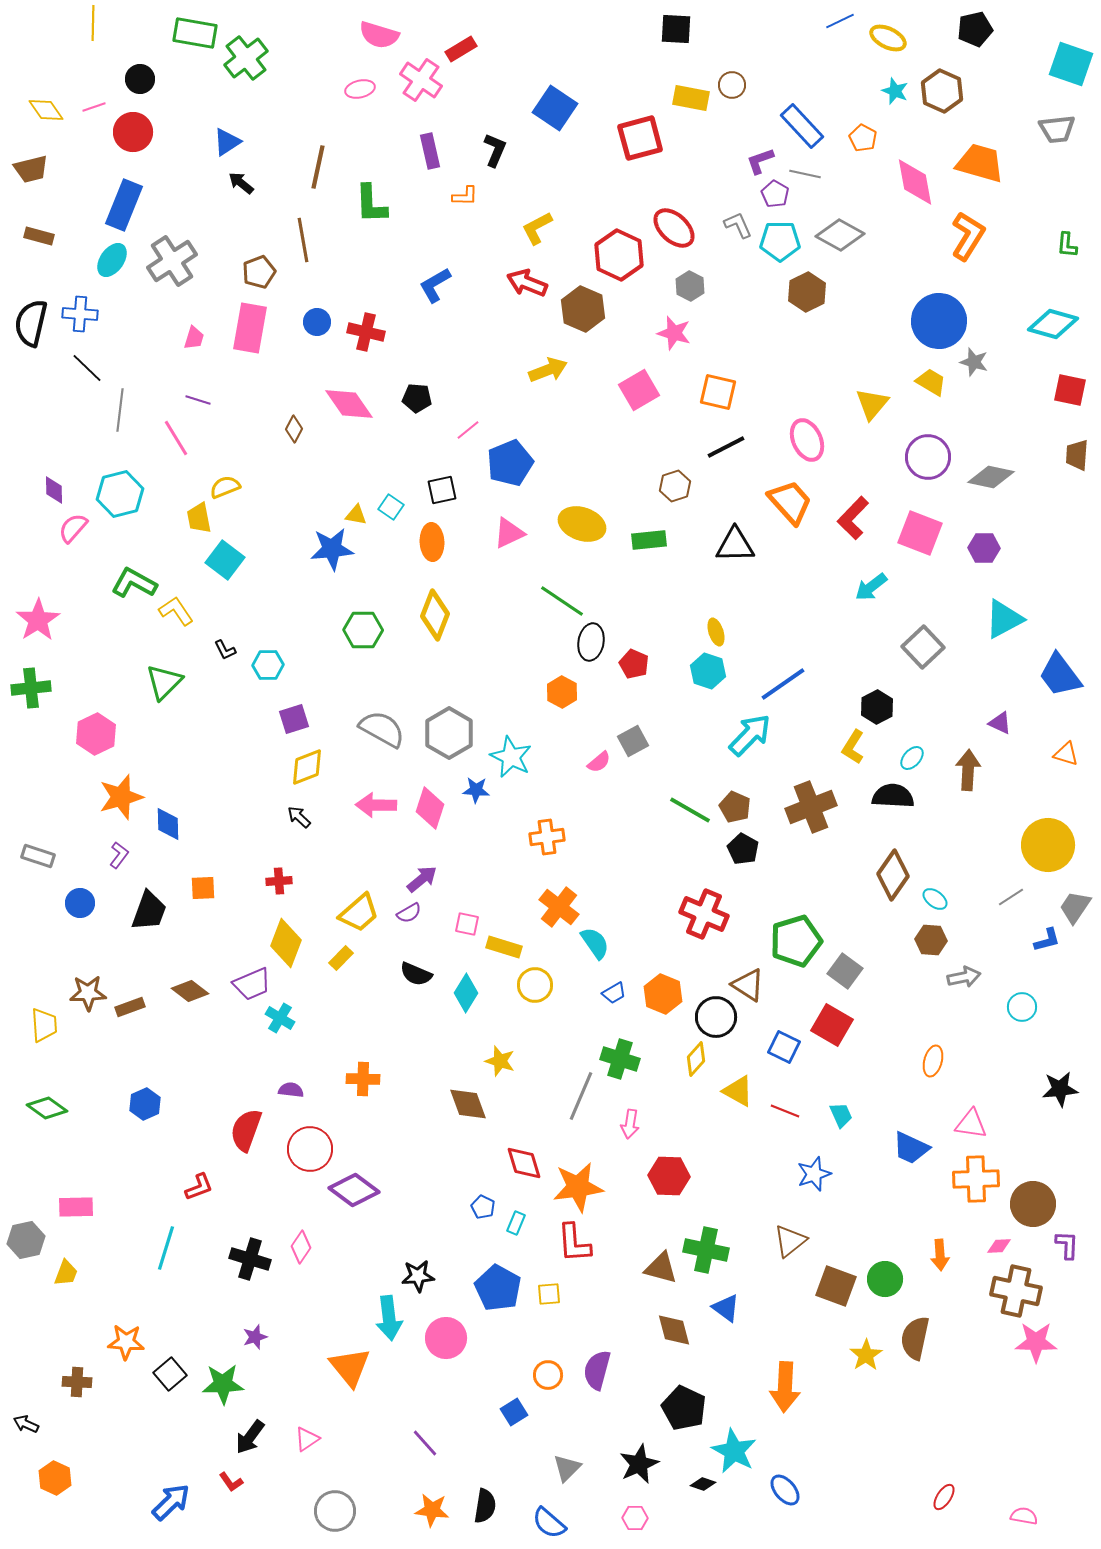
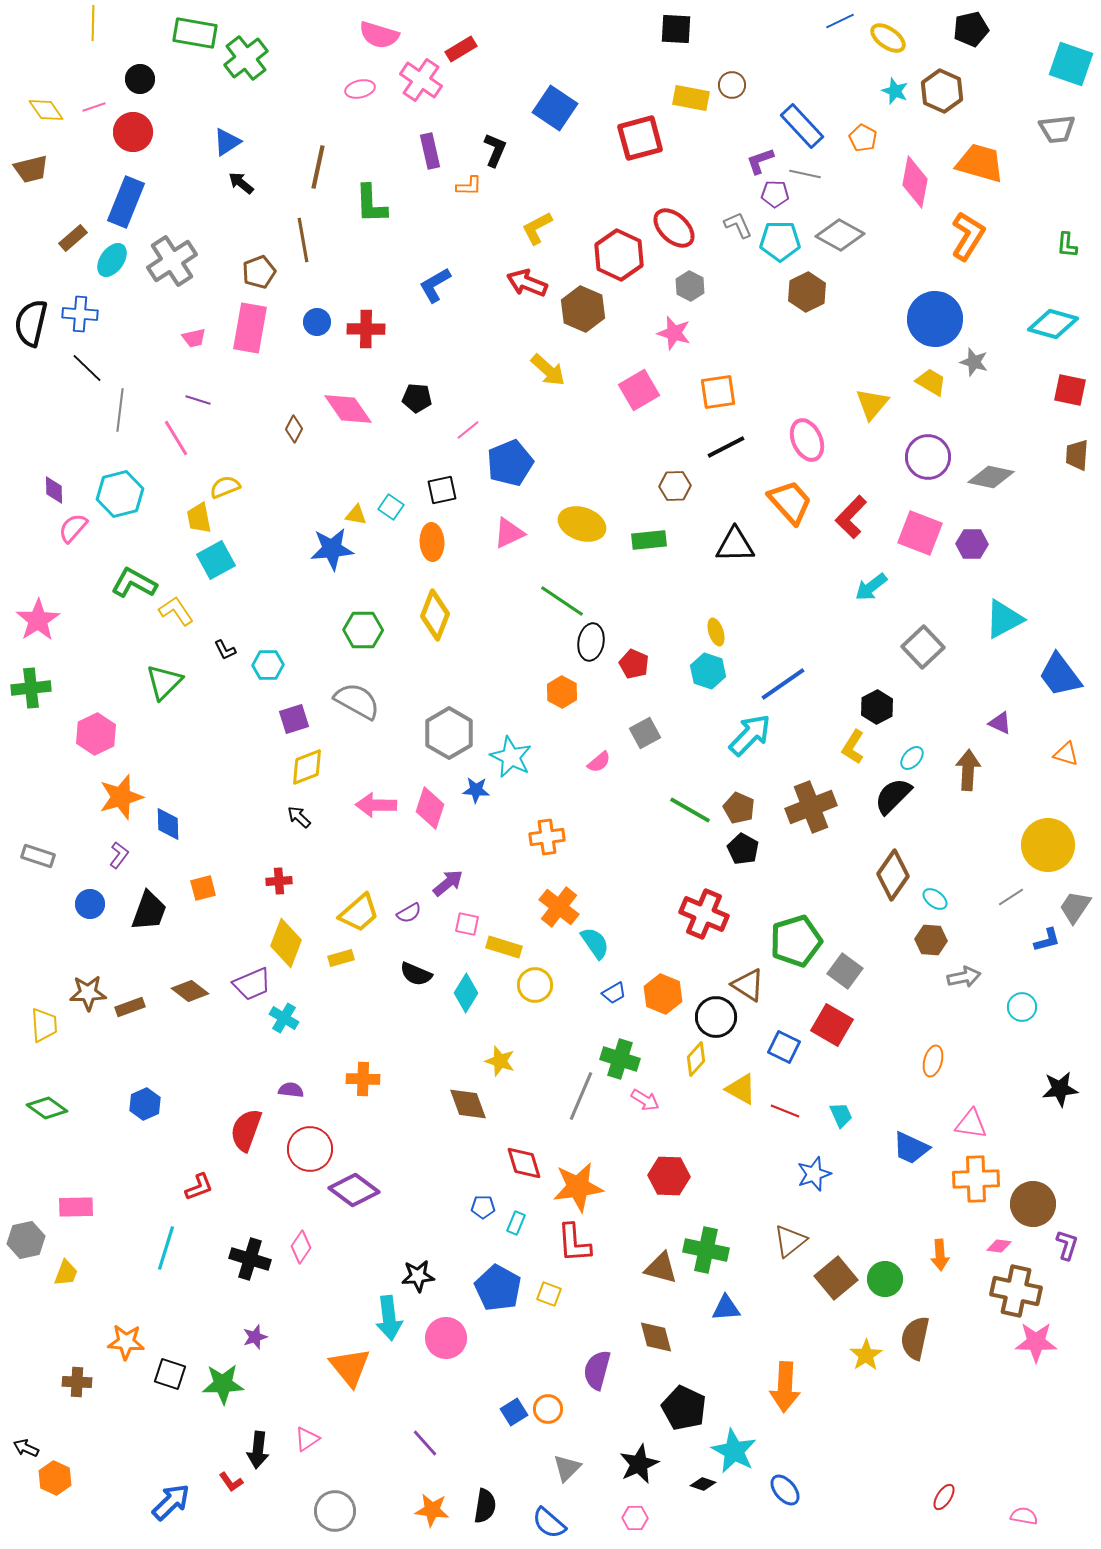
black pentagon at (975, 29): moved 4 px left
yellow ellipse at (888, 38): rotated 9 degrees clockwise
pink diamond at (915, 182): rotated 21 degrees clockwise
purple pentagon at (775, 194): rotated 28 degrees counterclockwise
orange L-shape at (465, 196): moved 4 px right, 10 px up
blue rectangle at (124, 205): moved 2 px right, 3 px up
brown rectangle at (39, 236): moved 34 px right, 2 px down; rotated 56 degrees counterclockwise
blue circle at (939, 321): moved 4 px left, 2 px up
red cross at (366, 332): moved 3 px up; rotated 12 degrees counterclockwise
pink trapezoid at (194, 338): rotated 60 degrees clockwise
yellow arrow at (548, 370): rotated 63 degrees clockwise
orange square at (718, 392): rotated 21 degrees counterclockwise
pink diamond at (349, 404): moved 1 px left, 5 px down
brown hexagon at (675, 486): rotated 16 degrees clockwise
red L-shape at (853, 518): moved 2 px left, 1 px up
purple hexagon at (984, 548): moved 12 px left, 4 px up
cyan square at (225, 560): moved 9 px left; rotated 24 degrees clockwise
gray semicircle at (382, 729): moved 25 px left, 28 px up
gray square at (633, 741): moved 12 px right, 8 px up
black semicircle at (893, 796): rotated 48 degrees counterclockwise
brown pentagon at (735, 807): moved 4 px right, 1 px down
purple arrow at (422, 879): moved 26 px right, 4 px down
orange square at (203, 888): rotated 12 degrees counterclockwise
blue circle at (80, 903): moved 10 px right, 1 px down
yellow rectangle at (341, 958): rotated 30 degrees clockwise
cyan cross at (280, 1018): moved 4 px right
yellow triangle at (738, 1091): moved 3 px right, 2 px up
pink arrow at (630, 1124): moved 15 px right, 24 px up; rotated 68 degrees counterclockwise
blue pentagon at (483, 1207): rotated 25 degrees counterclockwise
purple L-shape at (1067, 1245): rotated 16 degrees clockwise
pink diamond at (999, 1246): rotated 10 degrees clockwise
brown square at (836, 1286): moved 8 px up; rotated 30 degrees clockwise
yellow square at (549, 1294): rotated 25 degrees clockwise
blue triangle at (726, 1308): rotated 40 degrees counterclockwise
brown diamond at (674, 1330): moved 18 px left, 7 px down
black square at (170, 1374): rotated 32 degrees counterclockwise
orange circle at (548, 1375): moved 34 px down
black arrow at (26, 1424): moved 24 px down
black arrow at (250, 1437): moved 8 px right, 13 px down; rotated 30 degrees counterclockwise
